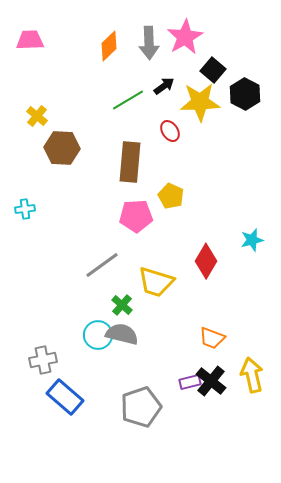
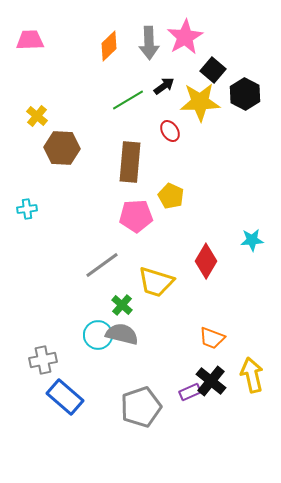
cyan cross: moved 2 px right
cyan star: rotated 10 degrees clockwise
purple rectangle: moved 10 px down; rotated 10 degrees counterclockwise
